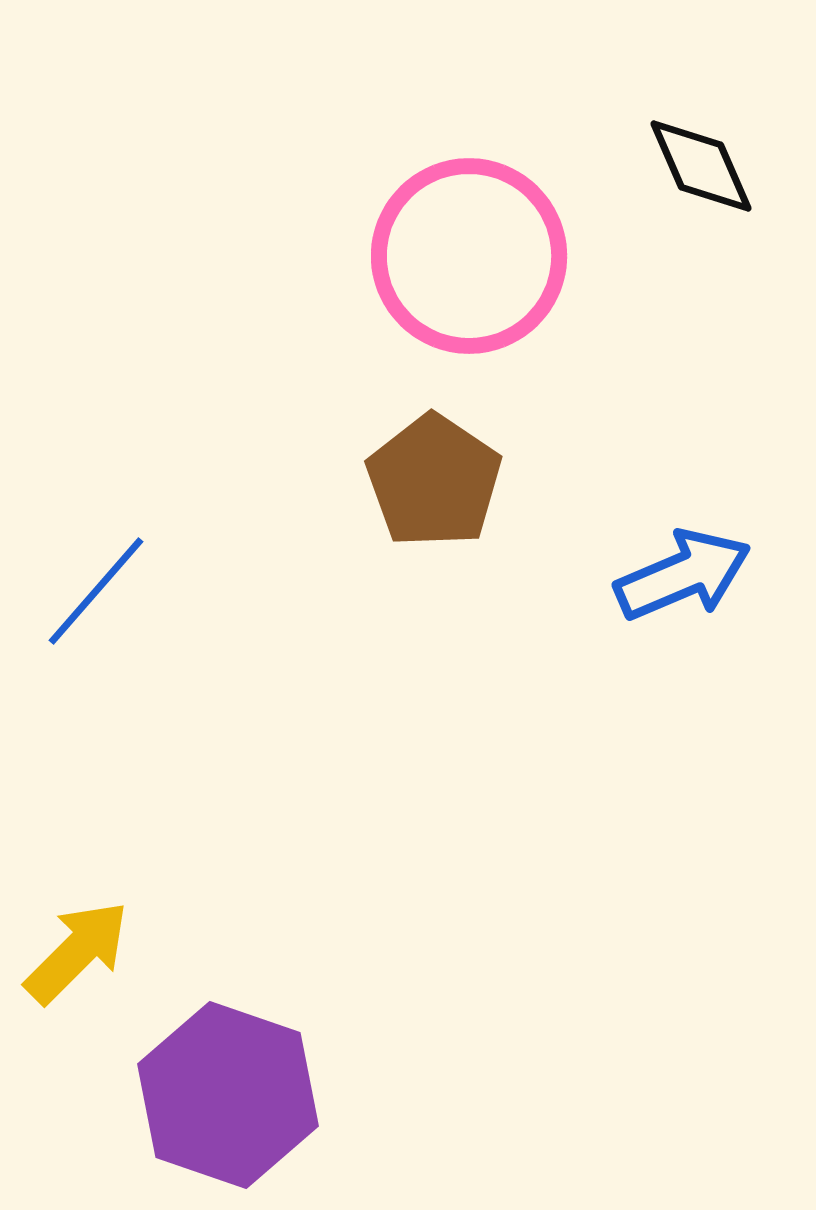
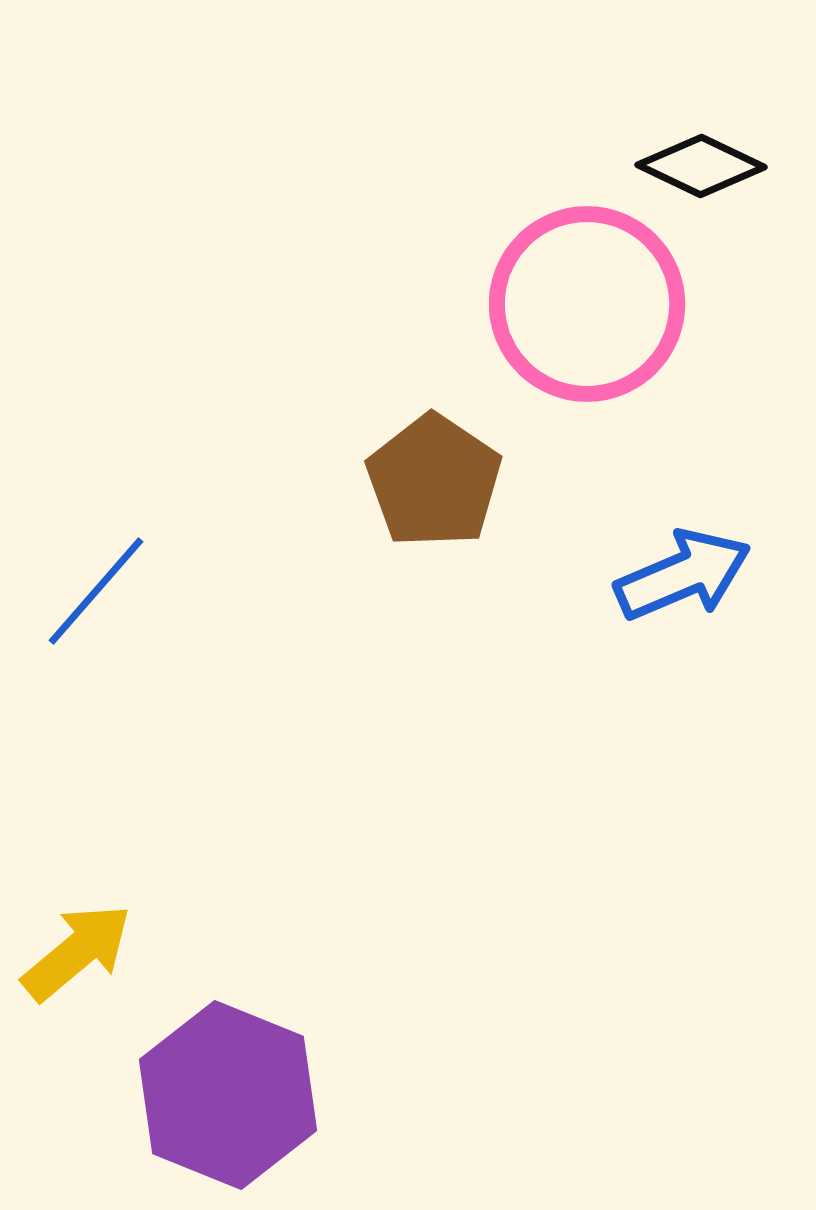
black diamond: rotated 41 degrees counterclockwise
pink circle: moved 118 px right, 48 px down
yellow arrow: rotated 5 degrees clockwise
purple hexagon: rotated 3 degrees clockwise
